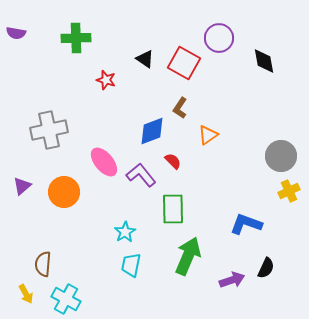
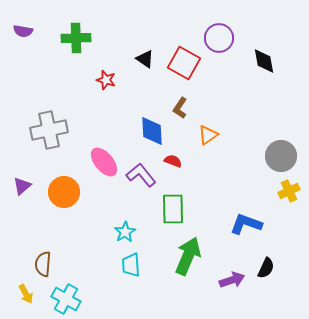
purple semicircle: moved 7 px right, 2 px up
blue diamond: rotated 72 degrees counterclockwise
red semicircle: rotated 24 degrees counterclockwise
cyan trapezoid: rotated 15 degrees counterclockwise
